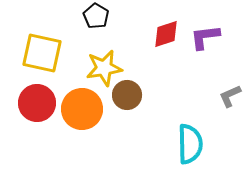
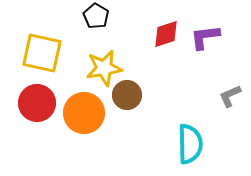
orange circle: moved 2 px right, 4 px down
